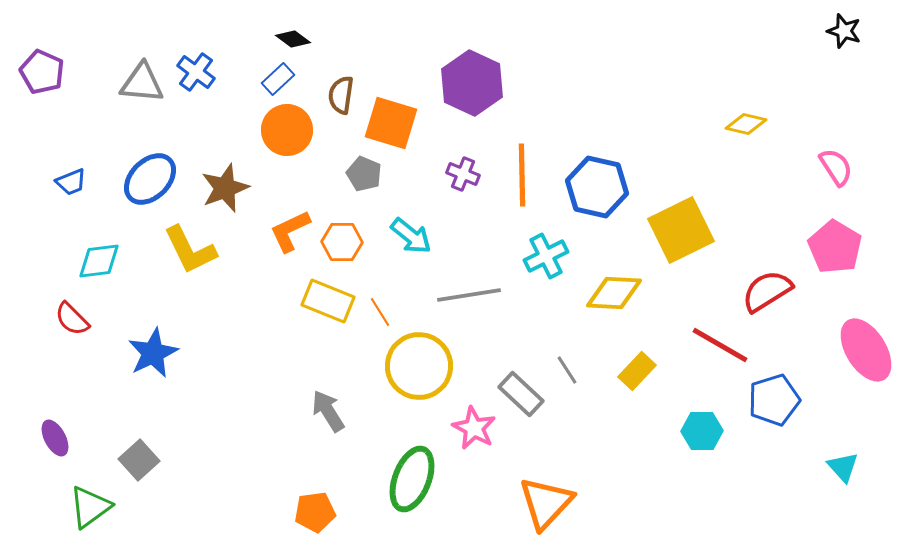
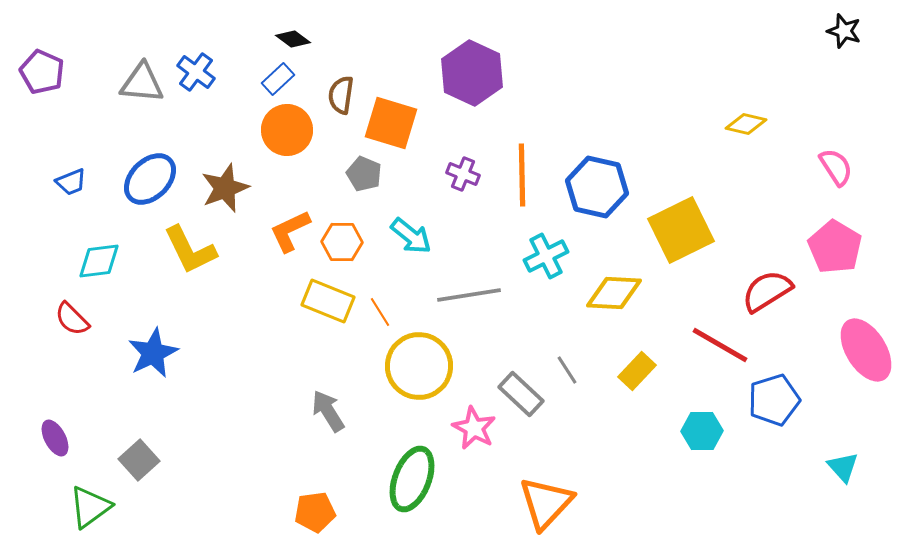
purple hexagon at (472, 83): moved 10 px up
